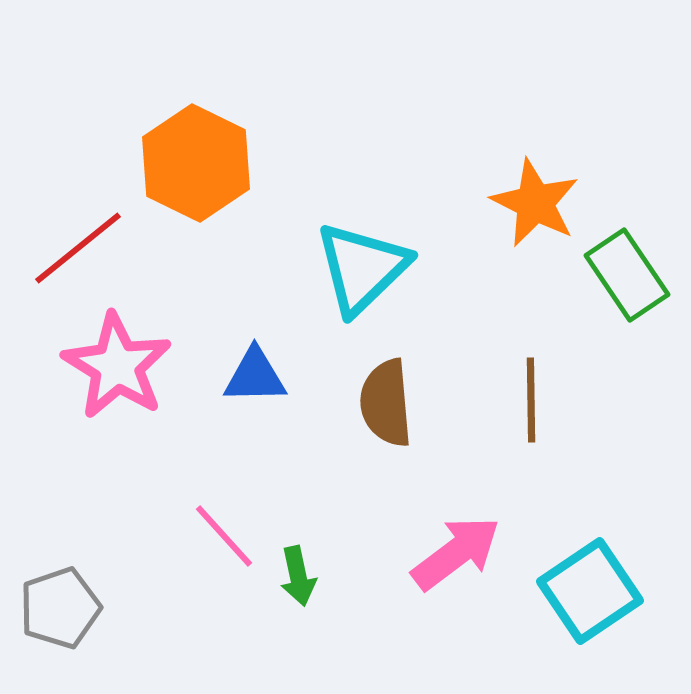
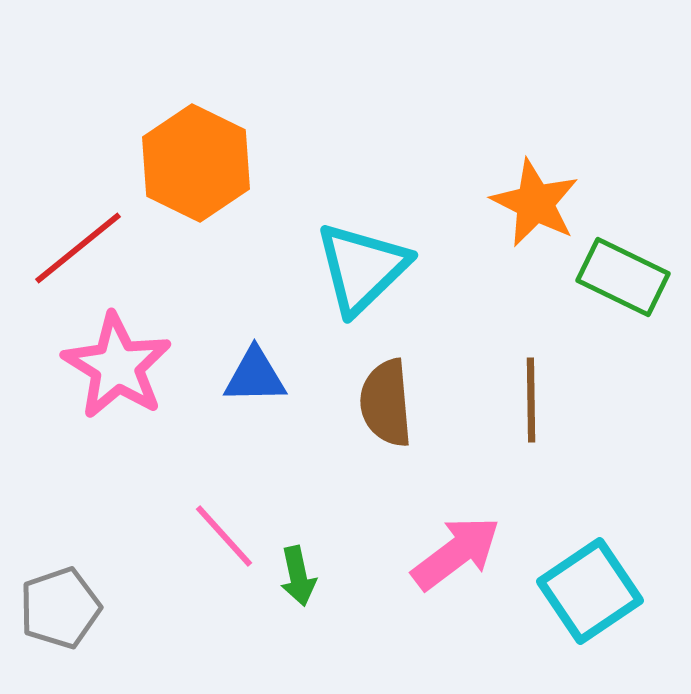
green rectangle: moved 4 px left, 2 px down; rotated 30 degrees counterclockwise
